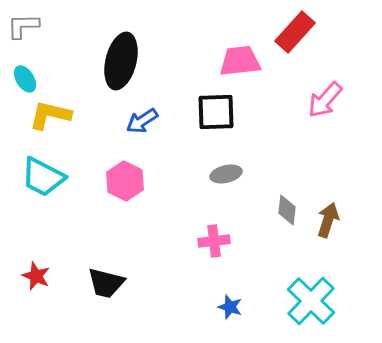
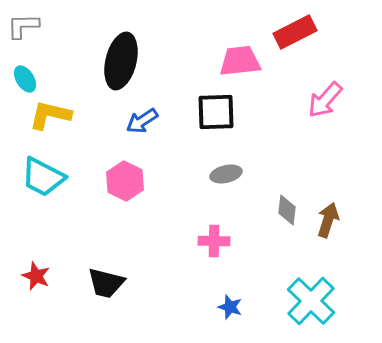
red rectangle: rotated 21 degrees clockwise
pink cross: rotated 8 degrees clockwise
